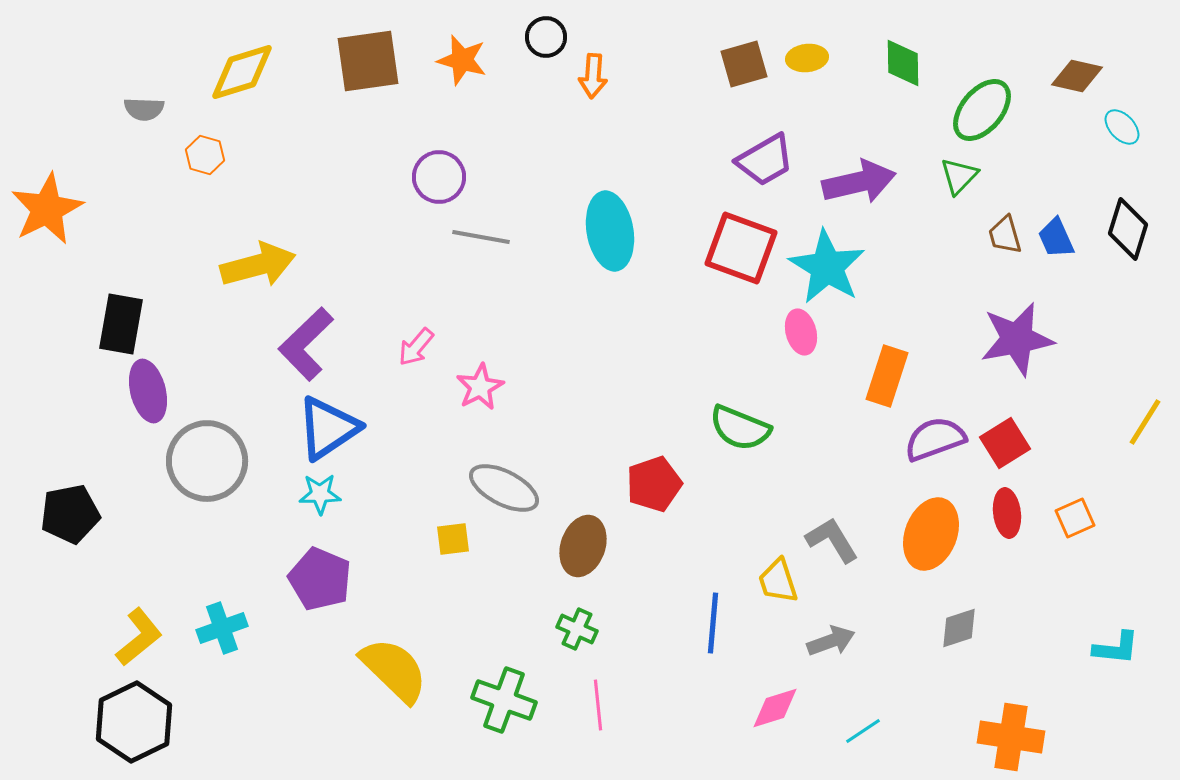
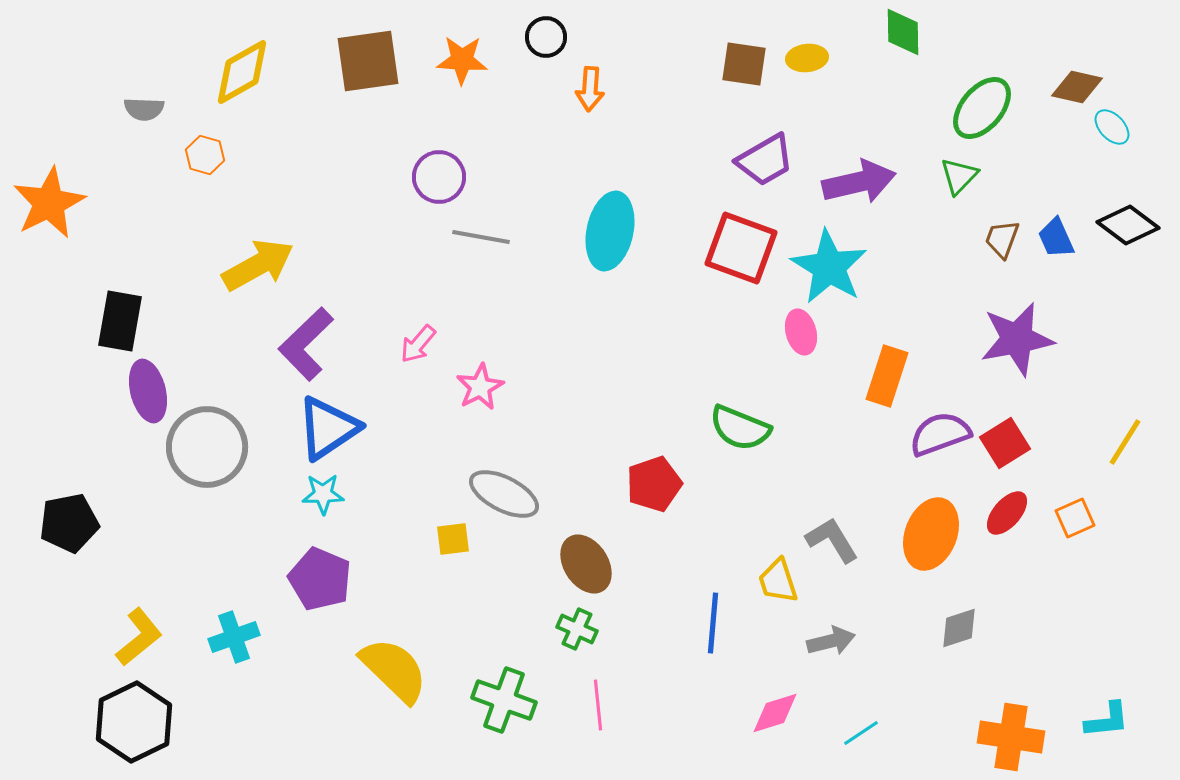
orange star at (462, 60): rotated 12 degrees counterclockwise
green diamond at (903, 63): moved 31 px up
brown square at (744, 64): rotated 24 degrees clockwise
yellow diamond at (242, 72): rotated 12 degrees counterclockwise
orange arrow at (593, 76): moved 3 px left, 13 px down
brown diamond at (1077, 76): moved 11 px down
green ellipse at (982, 110): moved 2 px up
cyan ellipse at (1122, 127): moved 10 px left
orange star at (47, 209): moved 2 px right, 6 px up
black diamond at (1128, 229): moved 4 px up; rotated 70 degrees counterclockwise
cyan ellipse at (610, 231): rotated 22 degrees clockwise
brown trapezoid at (1005, 235): moved 3 px left, 4 px down; rotated 36 degrees clockwise
yellow arrow at (258, 265): rotated 14 degrees counterclockwise
cyan star at (827, 267): moved 2 px right
black rectangle at (121, 324): moved 1 px left, 3 px up
pink arrow at (416, 347): moved 2 px right, 3 px up
yellow line at (1145, 422): moved 20 px left, 20 px down
purple semicircle at (935, 439): moved 5 px right, 5 px up
gray circle at (207, 461): moved 14 px up
gray ellipse at (504, 488): moved 6 px down
cyan star at (320, 494): moved 3 px right
red ellipse at (1007, 513): rotated 48 degrees clockwise
black pentagon at (70, 514): moved 1 px left, 9 px down
brown ellipse at (583, 546): moved 3 px right, 18 px down; rotated 52 degrees counterclockwise
cyan cross at (222, 628): moved 12 px right, 9 px down
gray arrow at (831, 641): rotated 6 degrees clockwise
cyan L-shape at (1116, 648): moved 9 px left, 72 px down; rotated 12 degrees counterclockwise
pink diamond at (775, 708): moved 5 px down
cyan line at (863, 731): moved 2 px left, 2 px down
